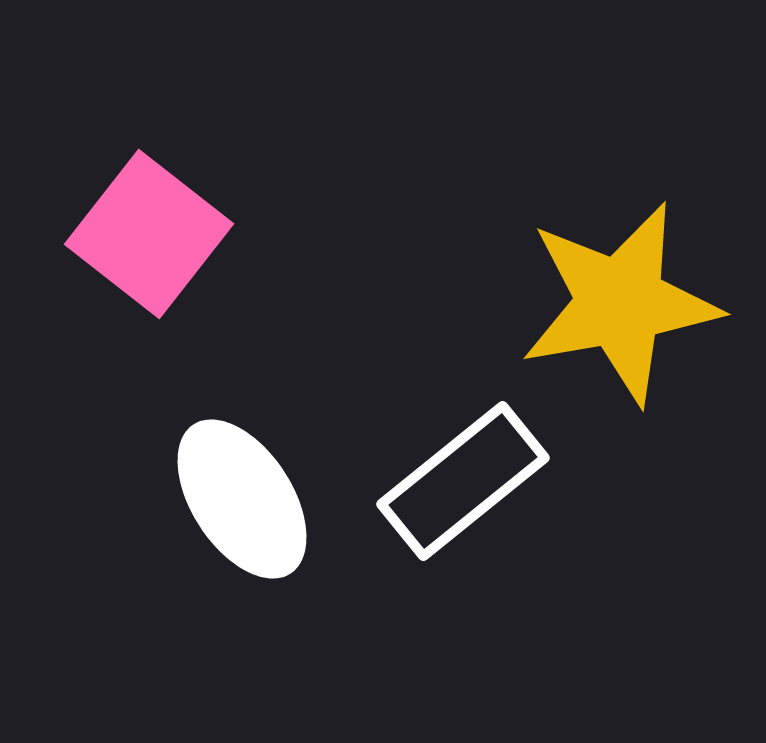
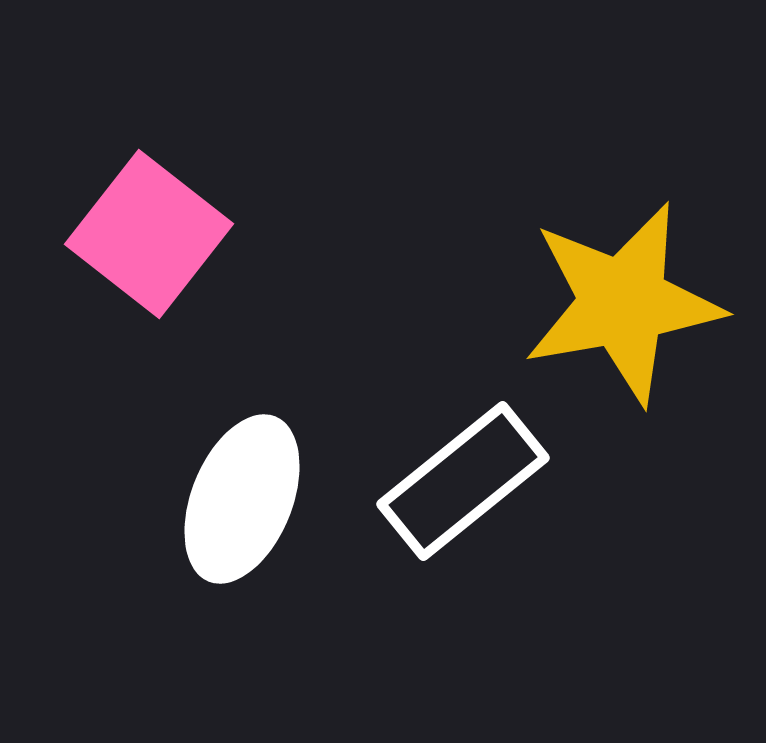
yellow star: moved 3 px right
white ellipse: rotated 55 degrees clockwise
